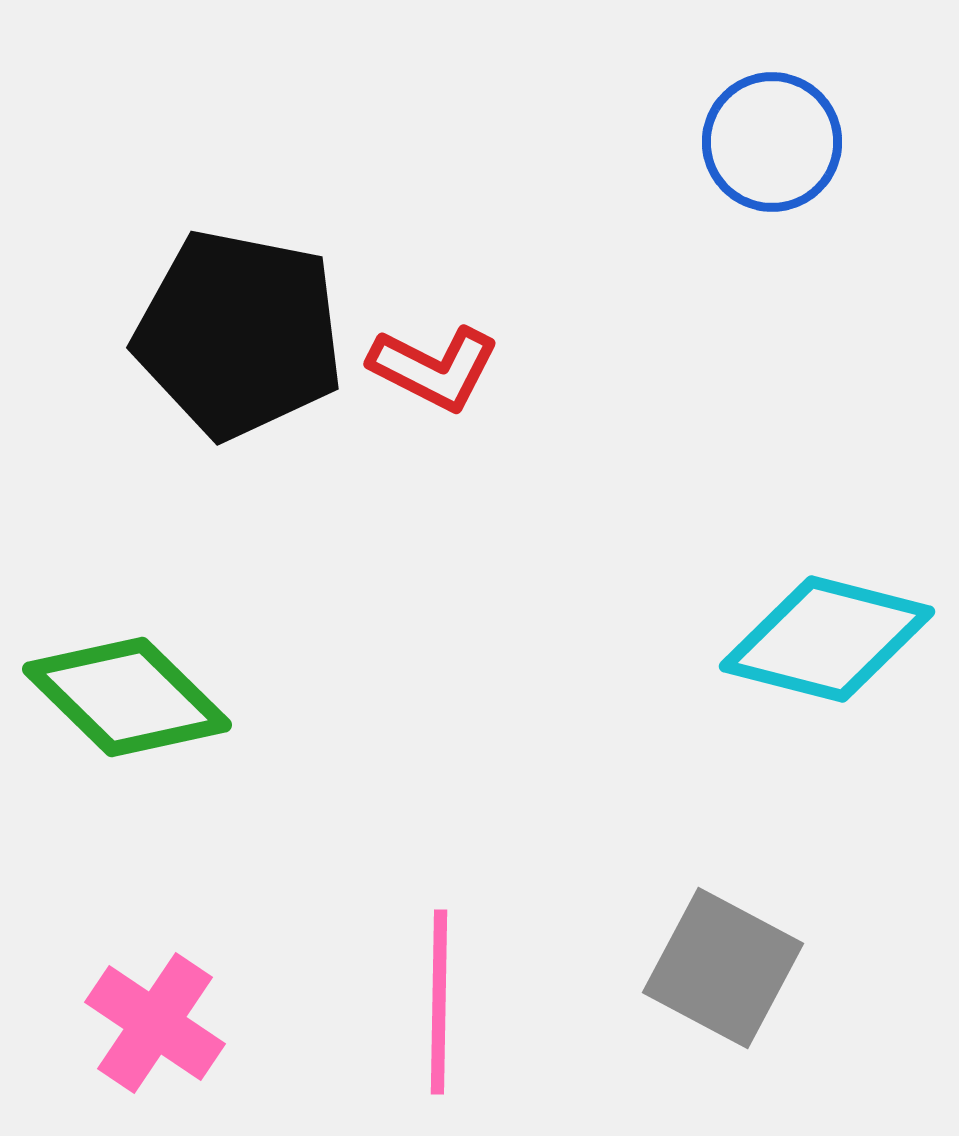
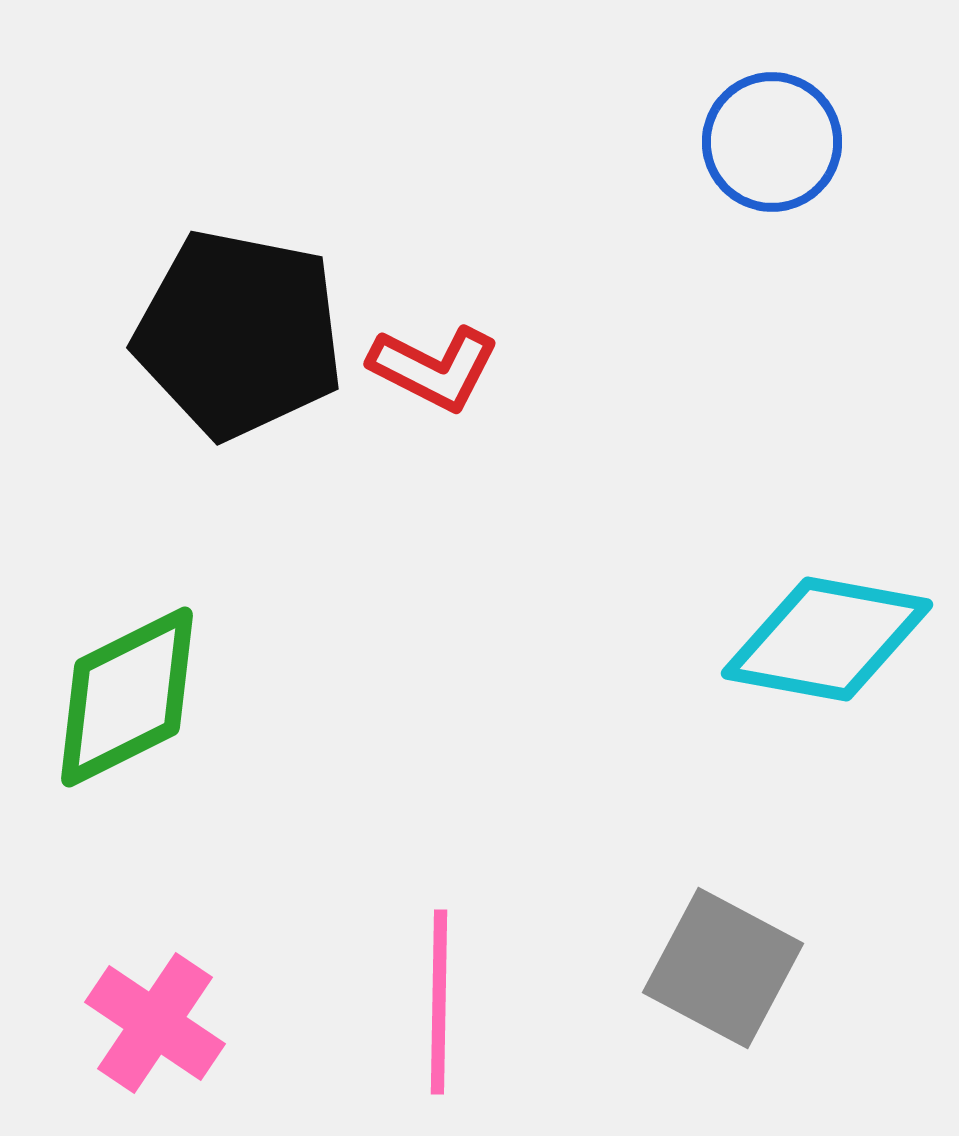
cyan diamond: rotated 4 degrees counterclockwise
green diamond: rotated 71 degrees counterclockwise
